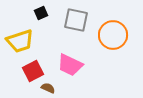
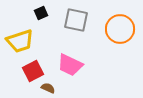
orange circle: moved 7 px right, 6 px up
